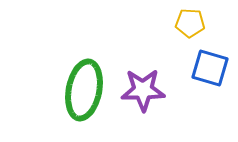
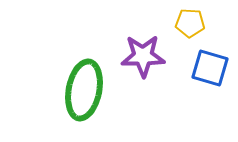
purple star: moved 34 px up
